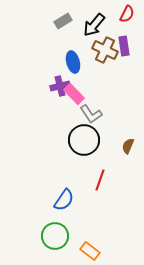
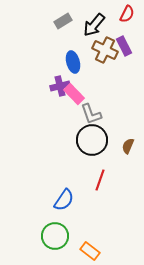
purple rectangle: rotated 18 degrees counterclockwise
gray L-shape: rotated 15 degrees clockwise
black circle: moved 8 px right
